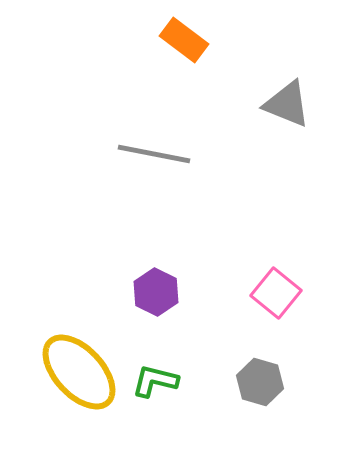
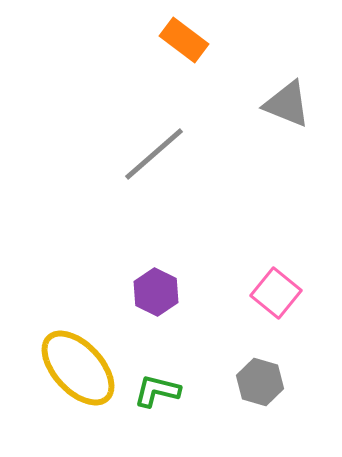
gray line: rotated 52 degrees counterclockwise
yellow ellipse: moved 1 px left, 4 px up
green L-shape: moved 2 px right, 10 px down
